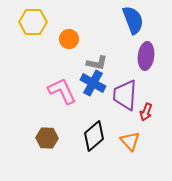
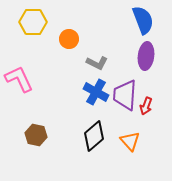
blue semicircle: moved 10 px right
gray L-shape: rotated 15 degrees clockwise
blue cross: moved 3 px right, 9 px down
pink L-shape: moved 43 px left, 12 px up
red arrow: moved 6 px up
brown hexagon: moved 11 px left, 3 px up; rotated 10 degrees clockwise
